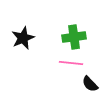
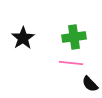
black star: rotated 10 degrees counterclockwise
